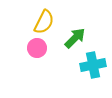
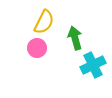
green arrow: rotated 60 degrees counterclockwise
cyan cross: rotated 15 degrees counterclockwise
